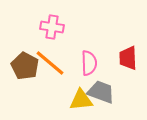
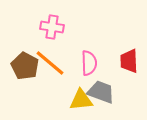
red trapezoid: moved 1 px right, 3 px down
